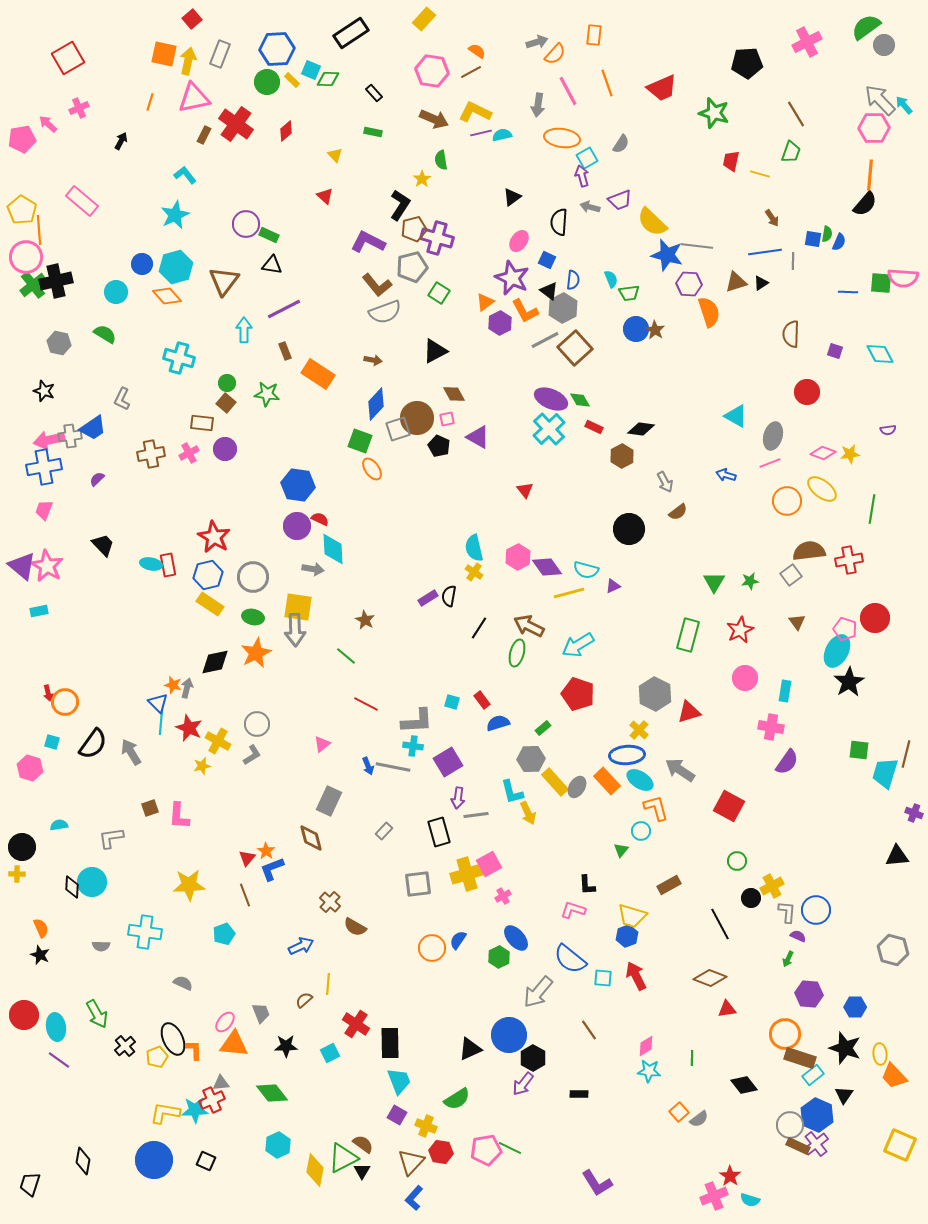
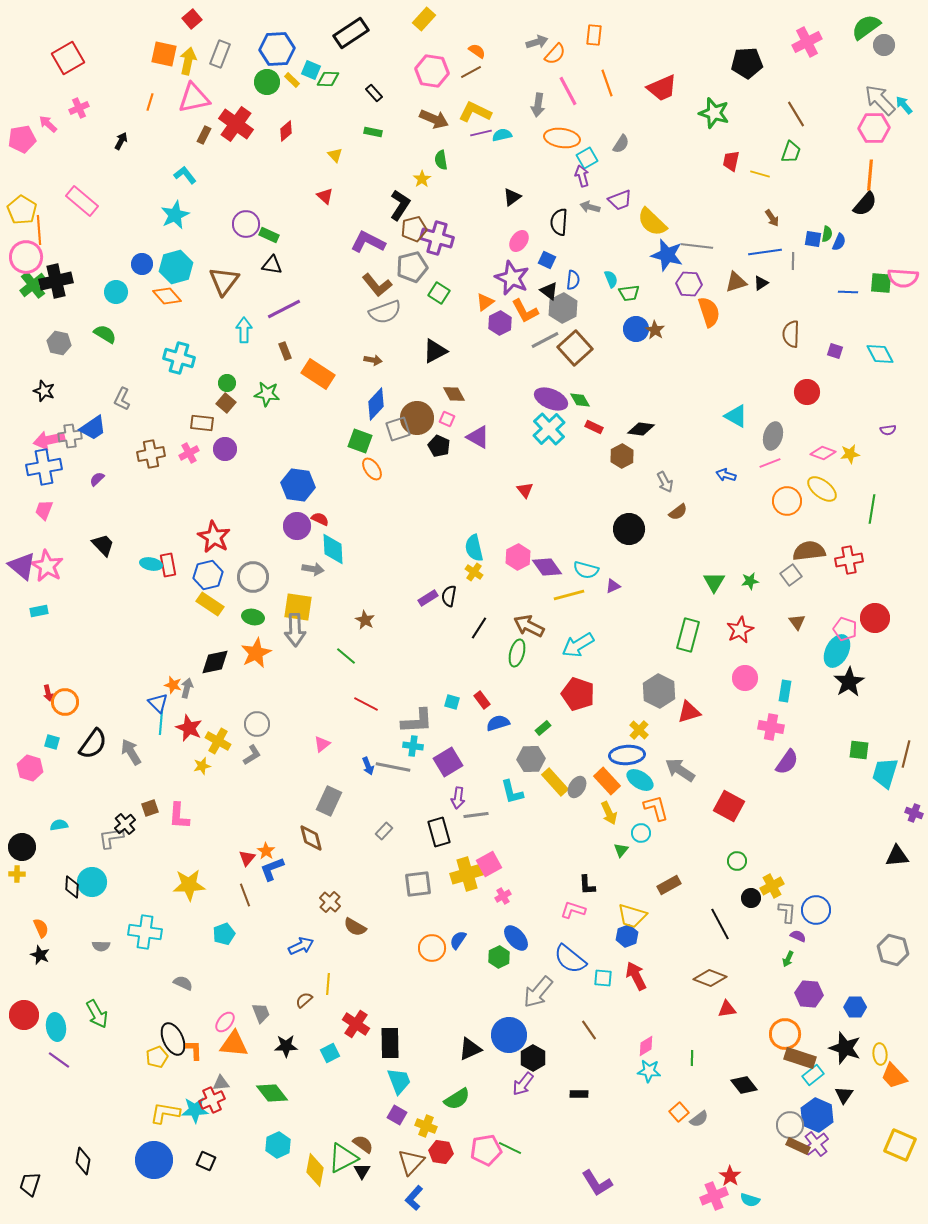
pink square at (447, 419): rotated 35 degrees clockwise
yellow line at (569, 593): moved 2 px down
gray hexagon at (655, 694): moved 4 px right, 3 px up
yellow arrow at (528, 813): moved 81 px right
cyan circle at (641, 831): moved 2 px down
black cross at (125, 1046): moved 222 px up
